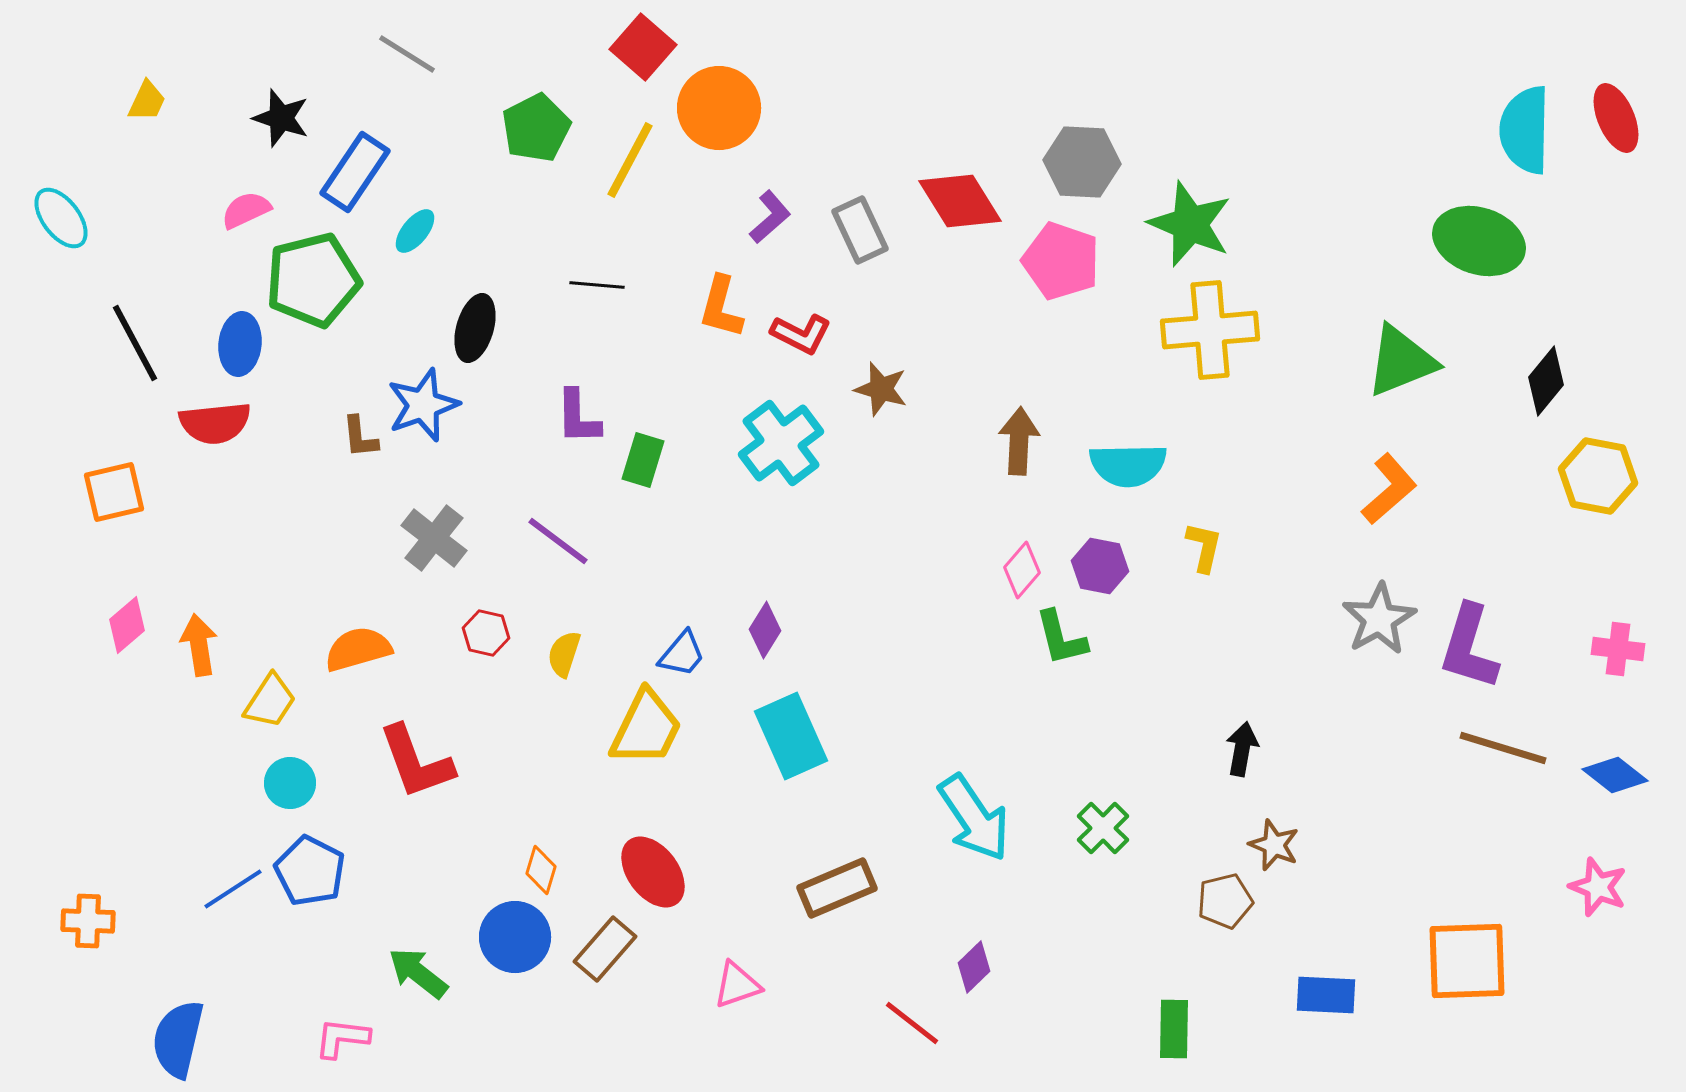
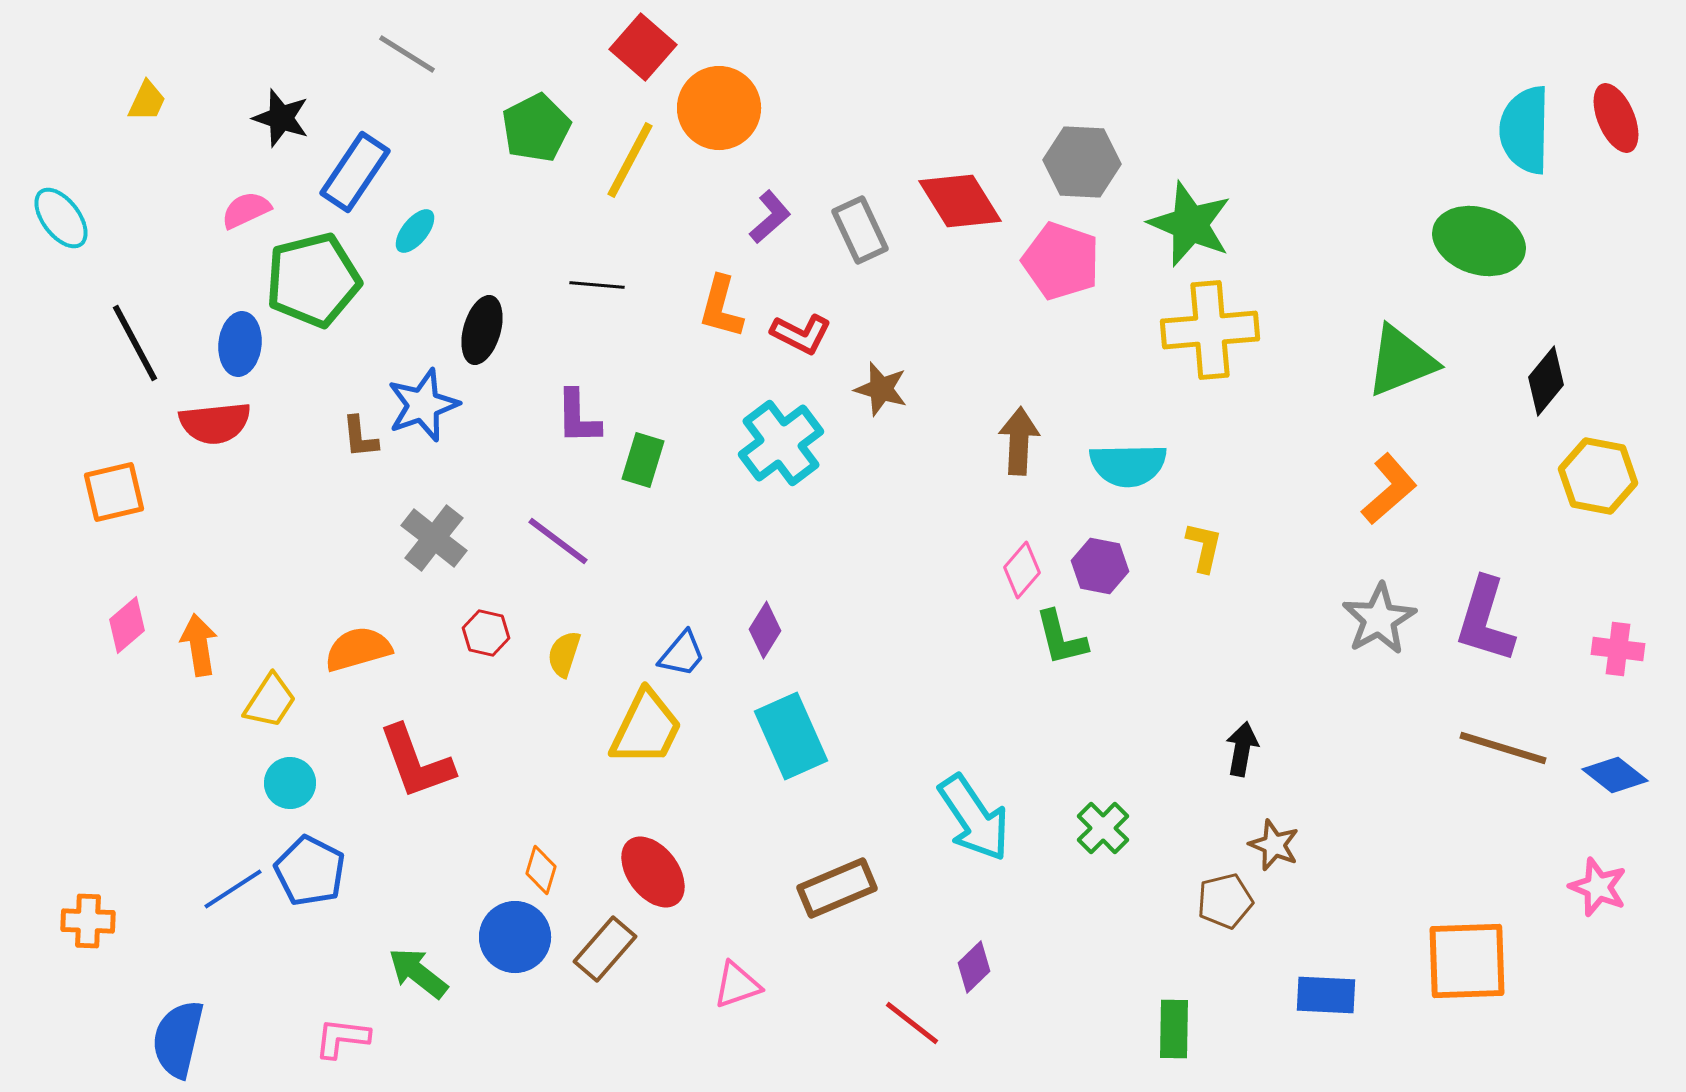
black ellipse at (475, 328): moved 7 px right, 2 px down
purple L-shape at (1469, 647): moved 16 px right, 27 px up
